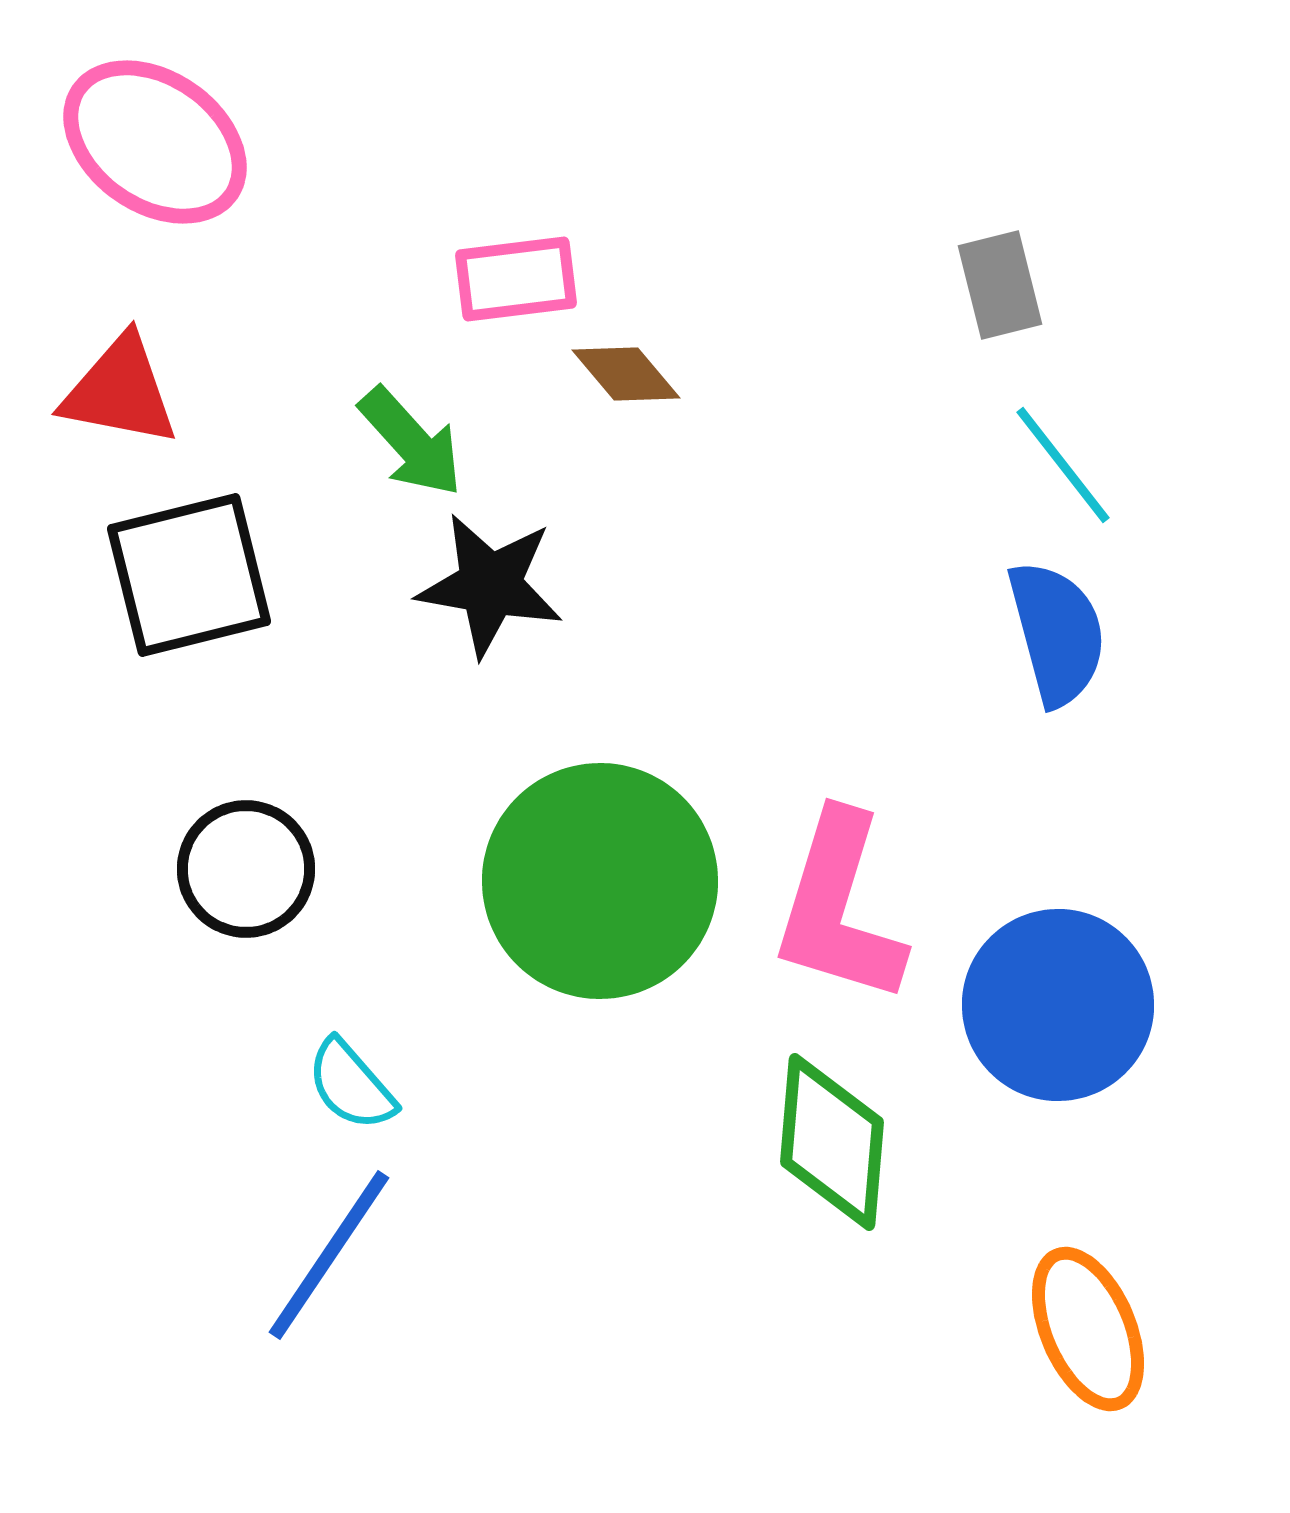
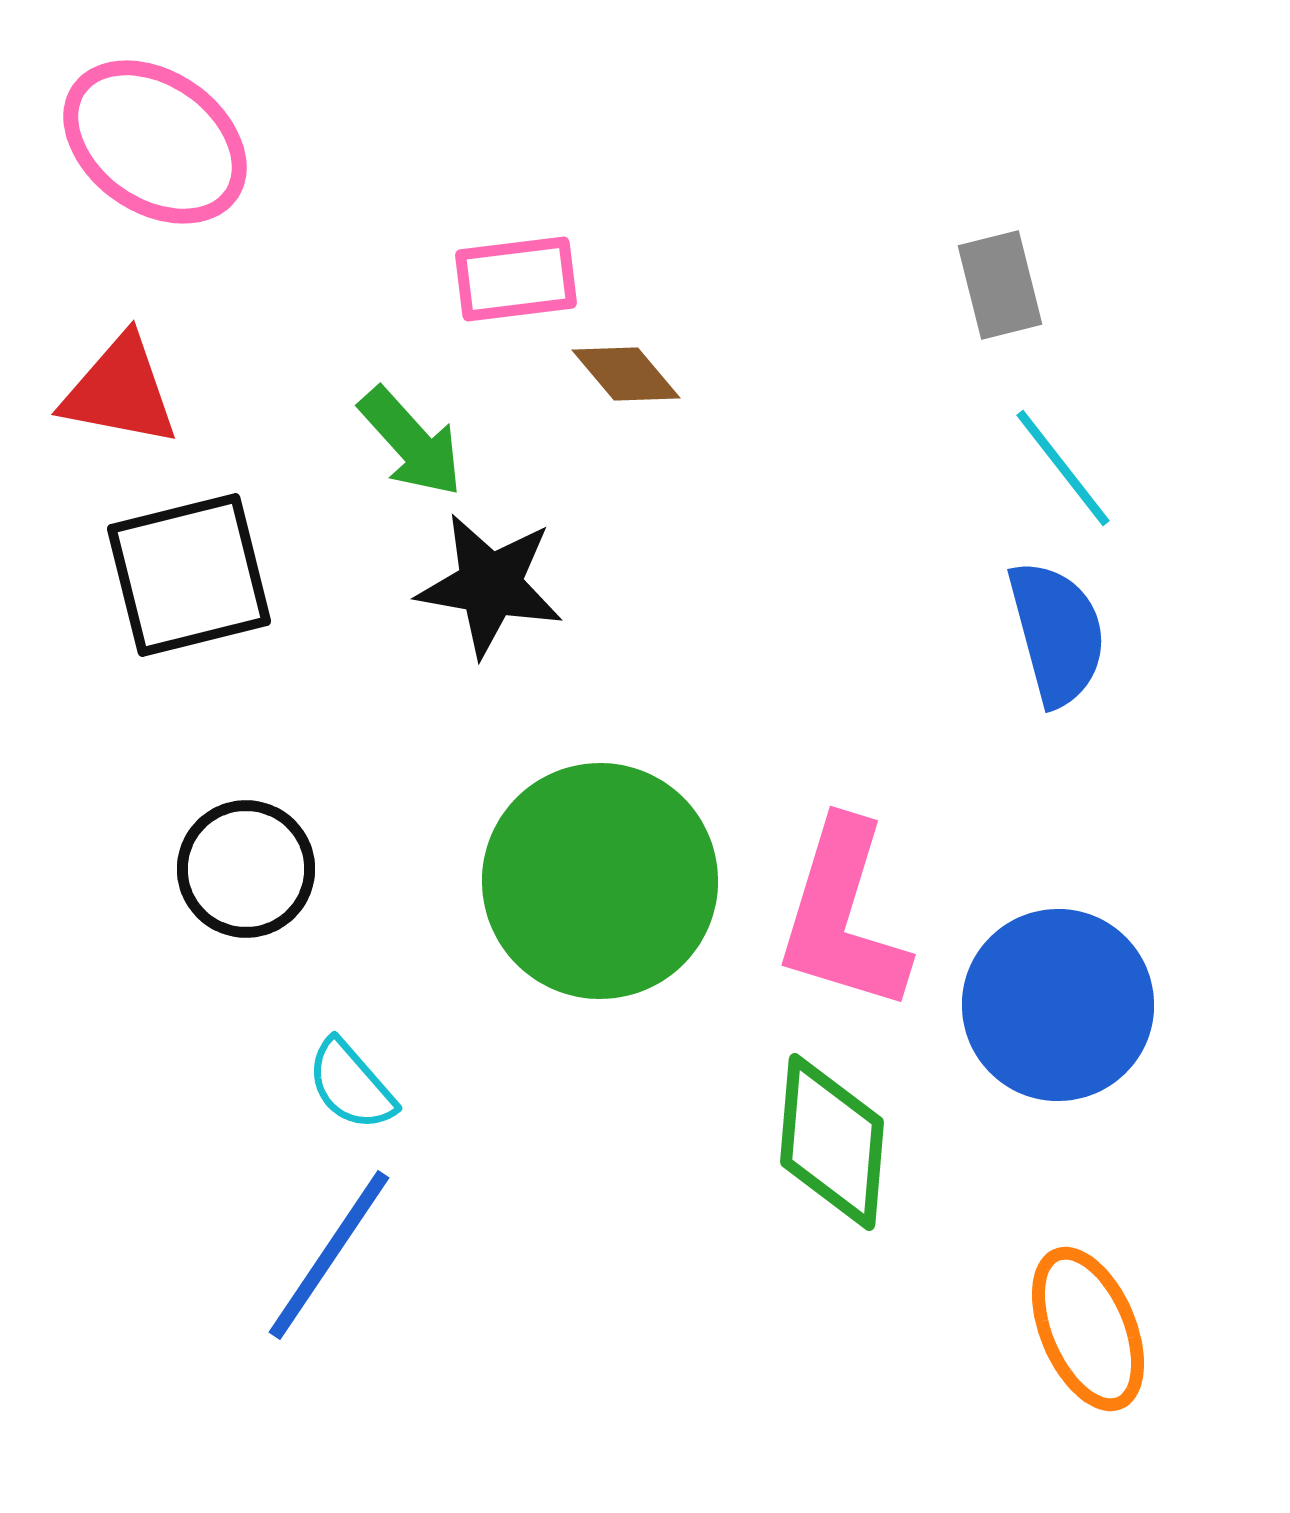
cyan line: moved 3 px down
pink L-shape: moved 4 px right, 8 px down
